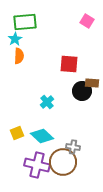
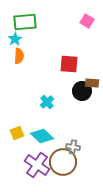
purple cross: rotated 20 degrees clockwise
